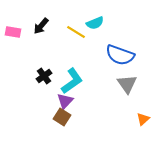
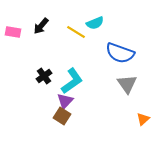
blue semicircle: moved 2 px up
brown square: moved 1 px up
